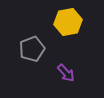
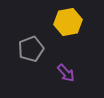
gray pentagon: moved 1 px left
